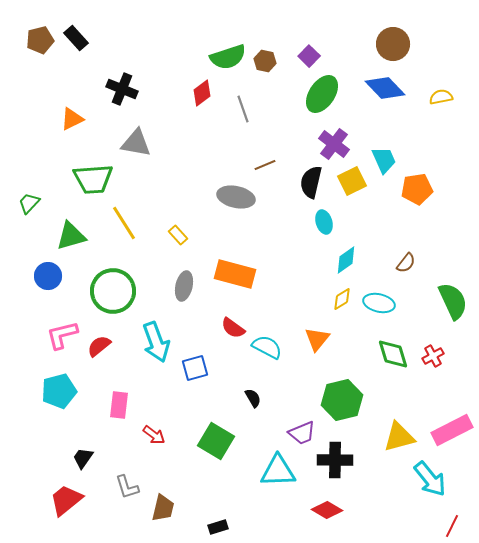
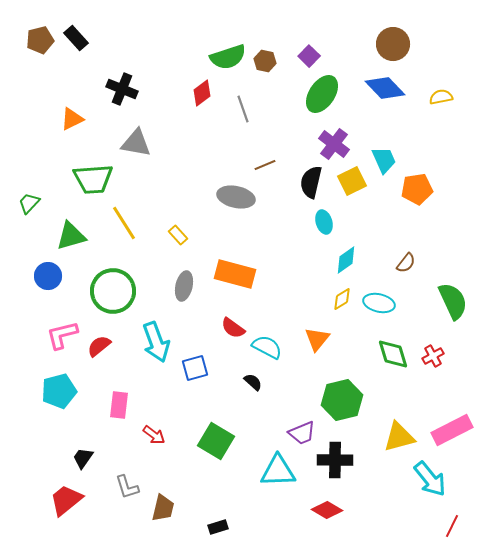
black semicircle at (253, 398): moved 16 px up; rotated 18 degrees counterclockwise
